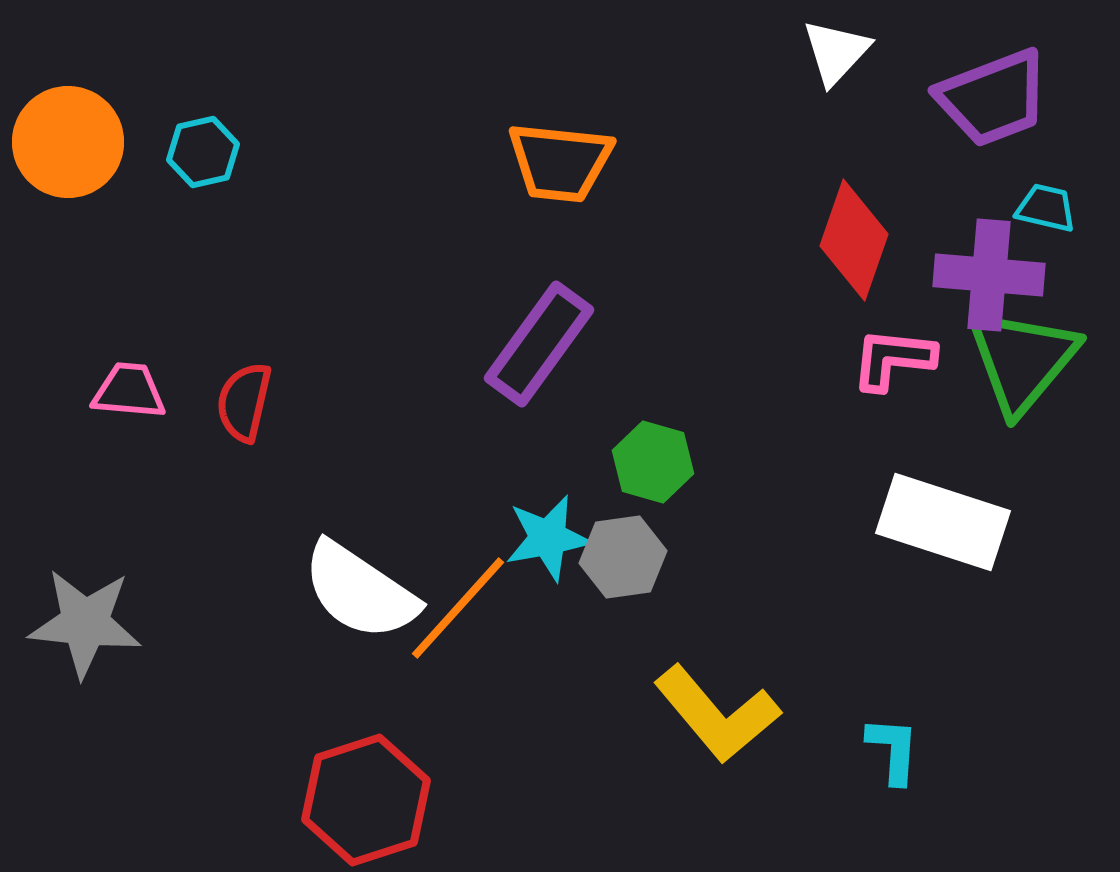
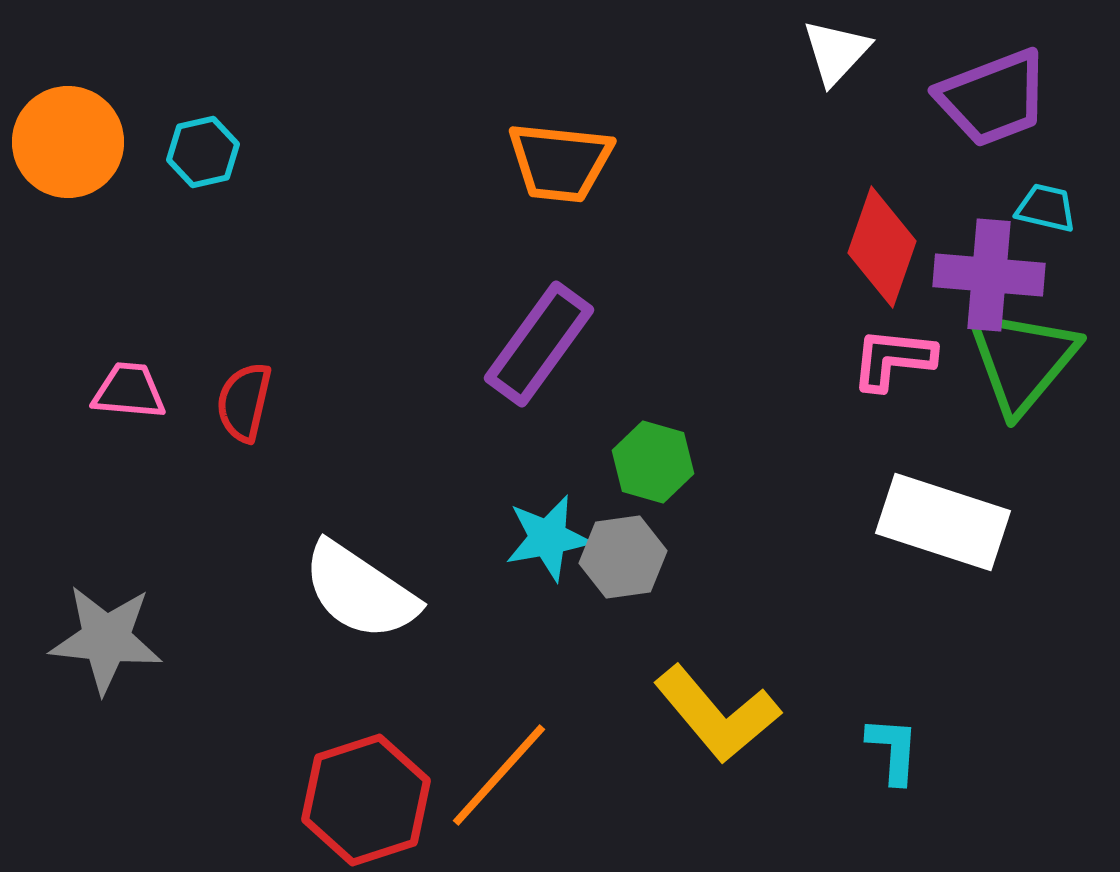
red diamond: moved 28 px right, 7 px down
orange line: moved 41 px right, 167 px down
gray star: moved 21 px right, 16 px down
